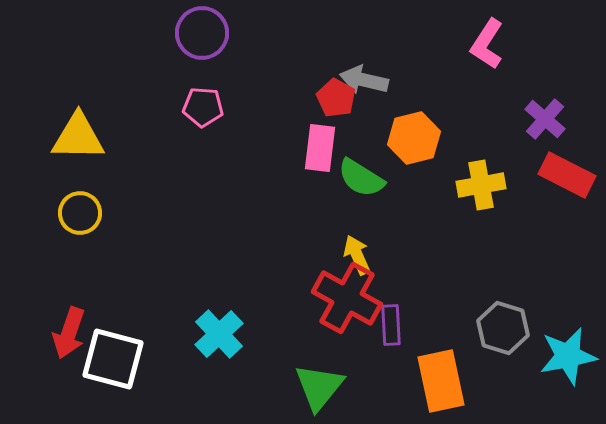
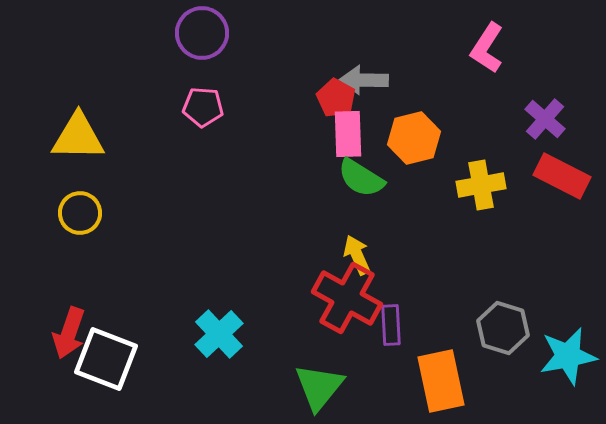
pink L-shape: moved 4 px down
gray arrow: rotated 12 degrees counterclockwise
pink rectangle: moved 28 px right, 14 px up; rotated 9 degrees counterclockwise
red rectangle: moved 5 px left, 1 px down
white square: moved 7 px left; rotated 6 degrees clockwise
